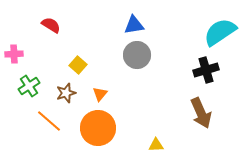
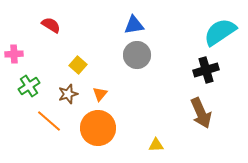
brown star: moved 2 px right, 1 px down
